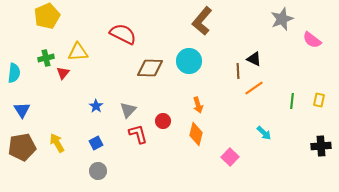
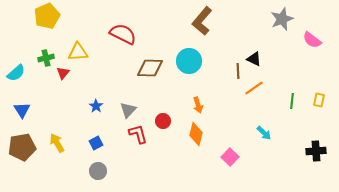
cyan semicircle: moved 2 px right; rotated 42 degrees clockwise
black cross: moved 5 px left, 5 px down
